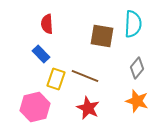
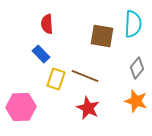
orange star: moved 1 px left
pink hexagon: moved 14 px left; rotated 12 degrees clockwise
